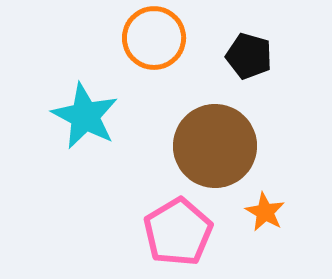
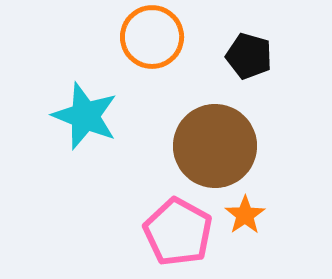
orange circle: moved 2 px left, 1 px up
cyan star: rotated 6 degrees counterclockwise
orange star: moved 20 px left, 3 px down; rotated 9 degrees clockwise
pink pentagon: rotated 12 degrees counterclockwise
